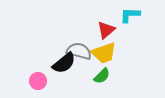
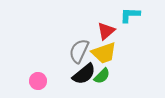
red triangle: moved 1 px down
gray semicircle: rotated 80 degrees counterclockwise
black semicircle: moved 20 px right, 11 px down
